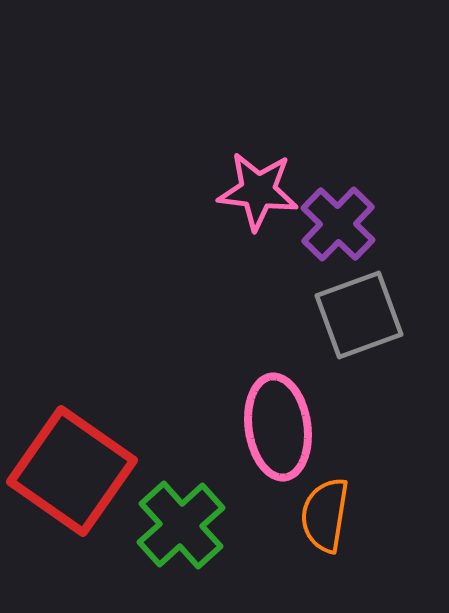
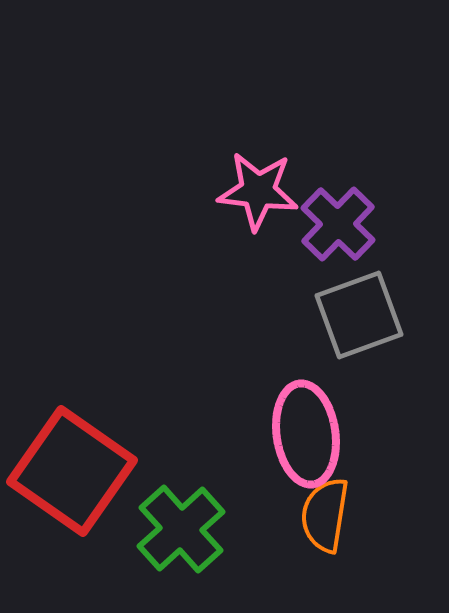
pink ellipse: moved 28 px right, 7 px down
green cross: moved 4 px down
